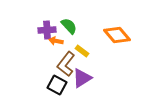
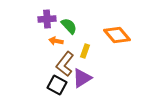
purple cross: moved 11 px up
yellow rectangle: moved 3 px right; rotated 72 degrees clockwise
brown L-shape: moved 1 px left
